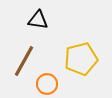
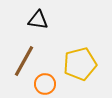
yellow pentagon: moved 1 px left, 5 px down
orange circle: moved 2 px left
